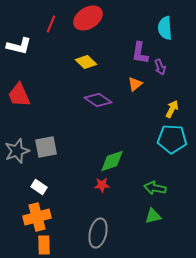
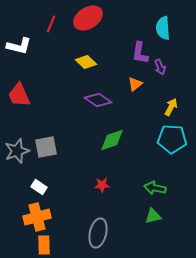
cyan semicircle: moved 2 px left
yellow arrow: moved 1 px left, 2 px up
green diamond: moved 21 px up
